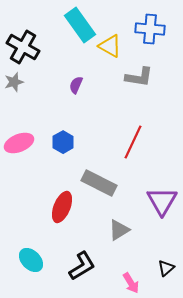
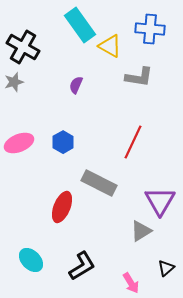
purple triangle: moved 2 px left
gray triangle: moved 22 px right, 1 px down
